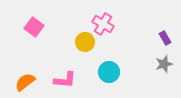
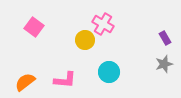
yellow circle: moved 2 px up
